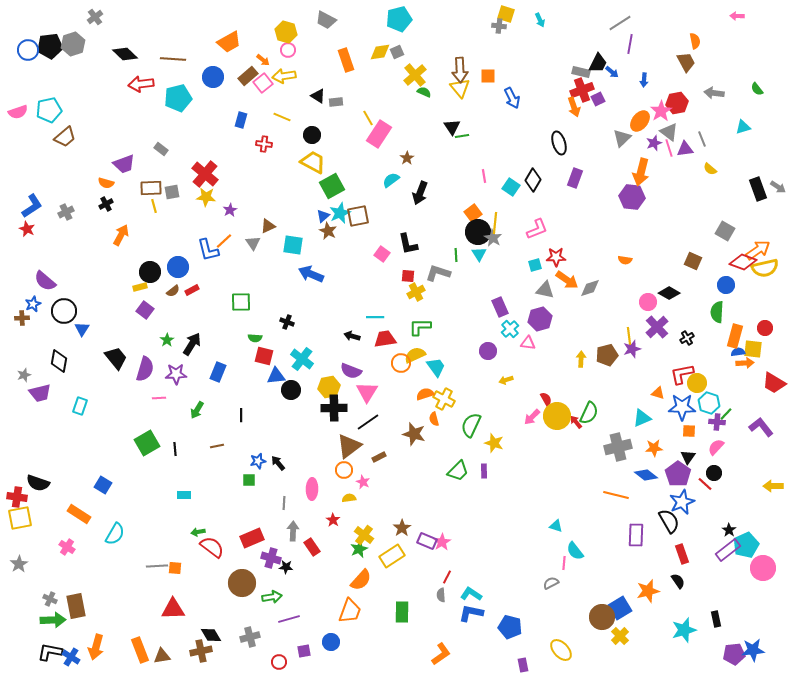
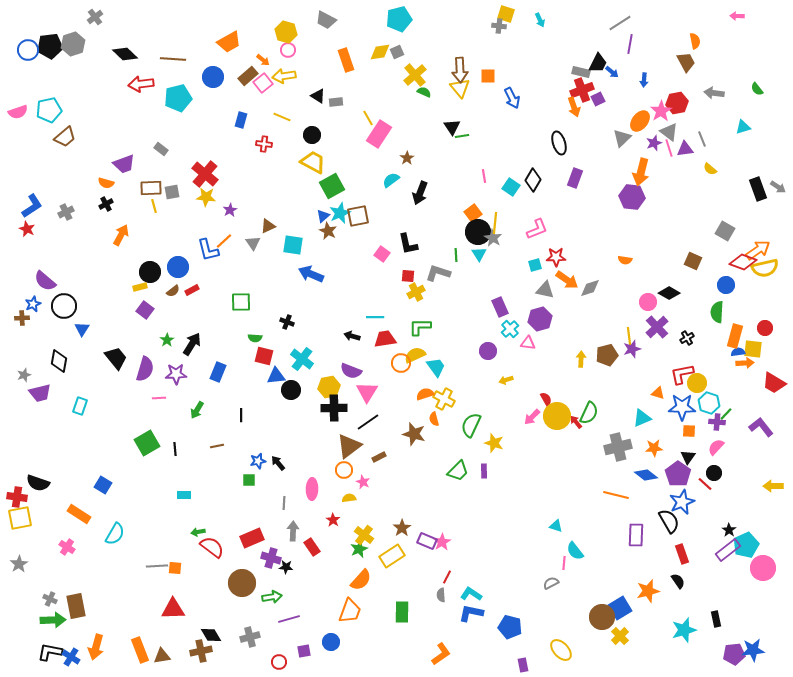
black circle at (64, 311): moved 5 px up
